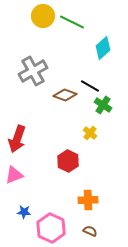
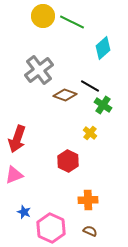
gray cross: moved 6 px right, 1 px up; rotated 8 degrees counterclockwise
blue star: rotated 16 degrees clockwise
